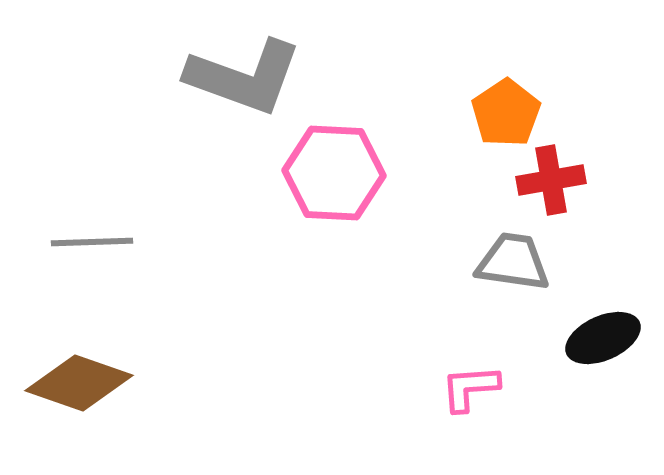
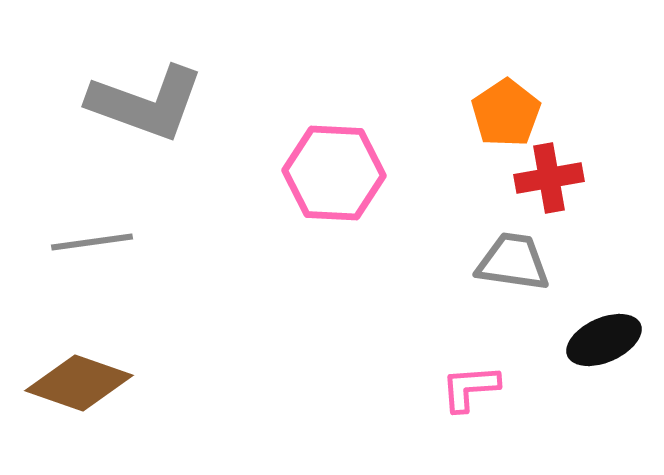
gray L-shape: moved 98 px left, 26 px down
red cross: moved 2 px left, 2 px up
gray line: rotated 6 degrees counterclockwise
black ellipse: moved 1 px right, 2 px down
